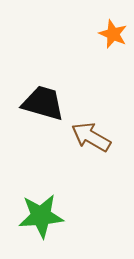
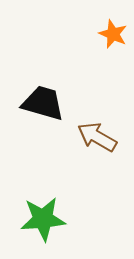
brown arrow: moved 6 px right
green star: moved 2 px right, 3 px down
